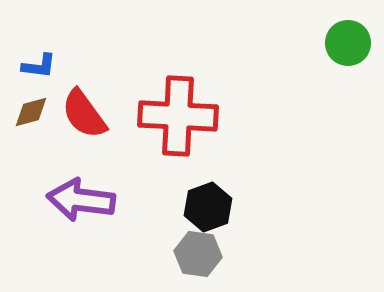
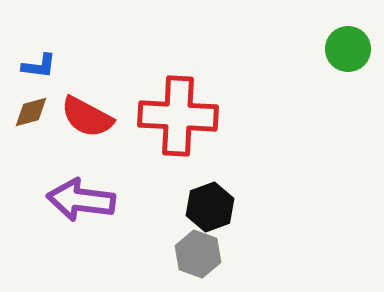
green circle: moved 6 px down
red semicircle: moved 3 px right, 3 px down; rotated 26 degrees counterclockwise
black hexagon: moved 2 px right
gray hexagon: rotated 12 degrees clockwise
